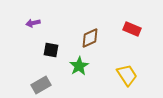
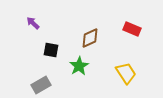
purple arrow: rotated 56 degrees clockwise
yellow trapezoid: moved 1 px left, 2 px up
